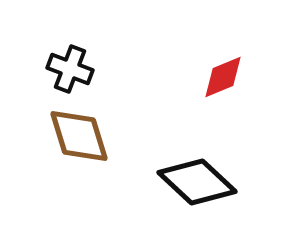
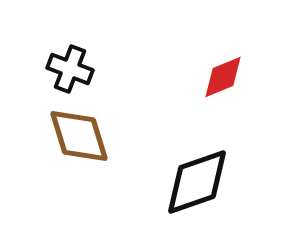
black diamond: rotated 62 degrees counterclockwise
